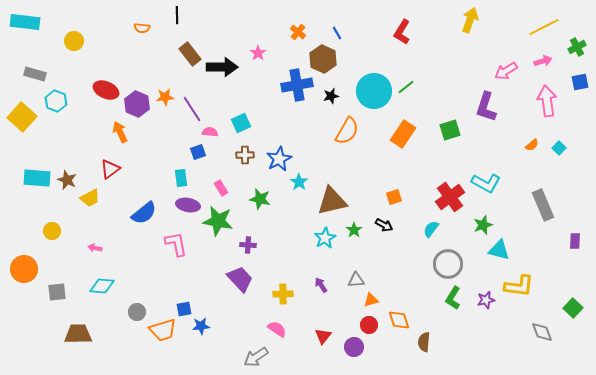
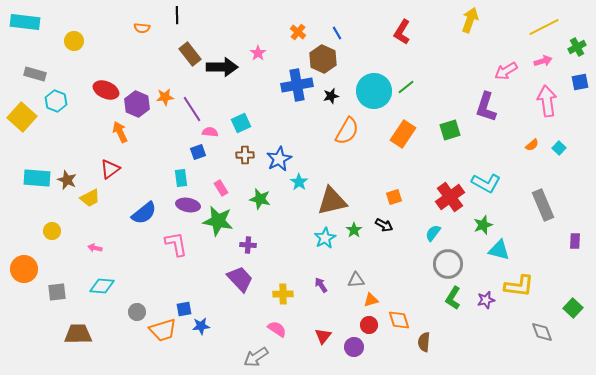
cyan semicircle at (431, 229): moved 2 px right, 4 px down
